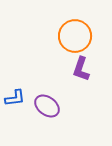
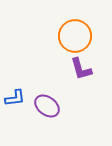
purple L-shape: rotated 35 degrees counterclockwise
